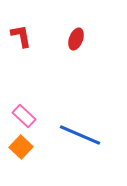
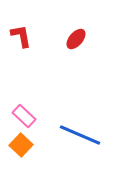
red ellipse: rotated 20 degrees clockwise
orange square: moved 2 px up
